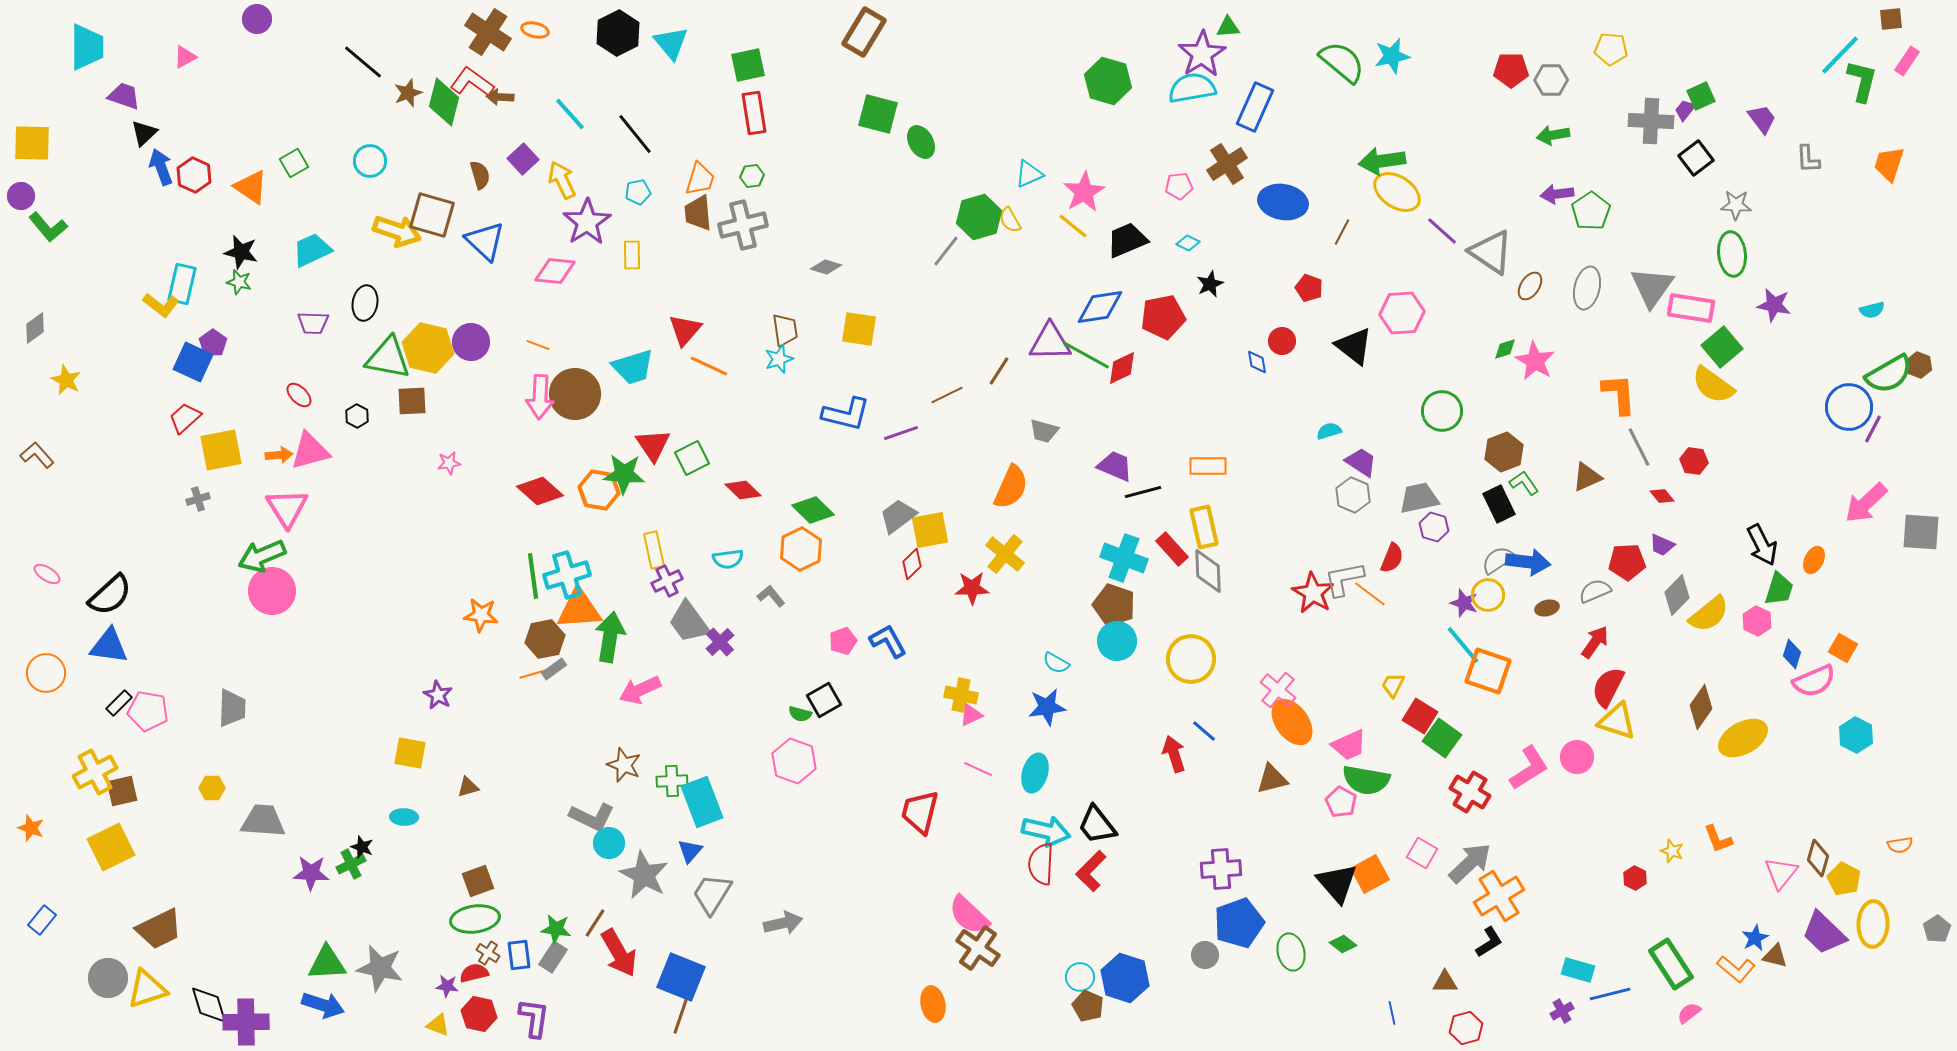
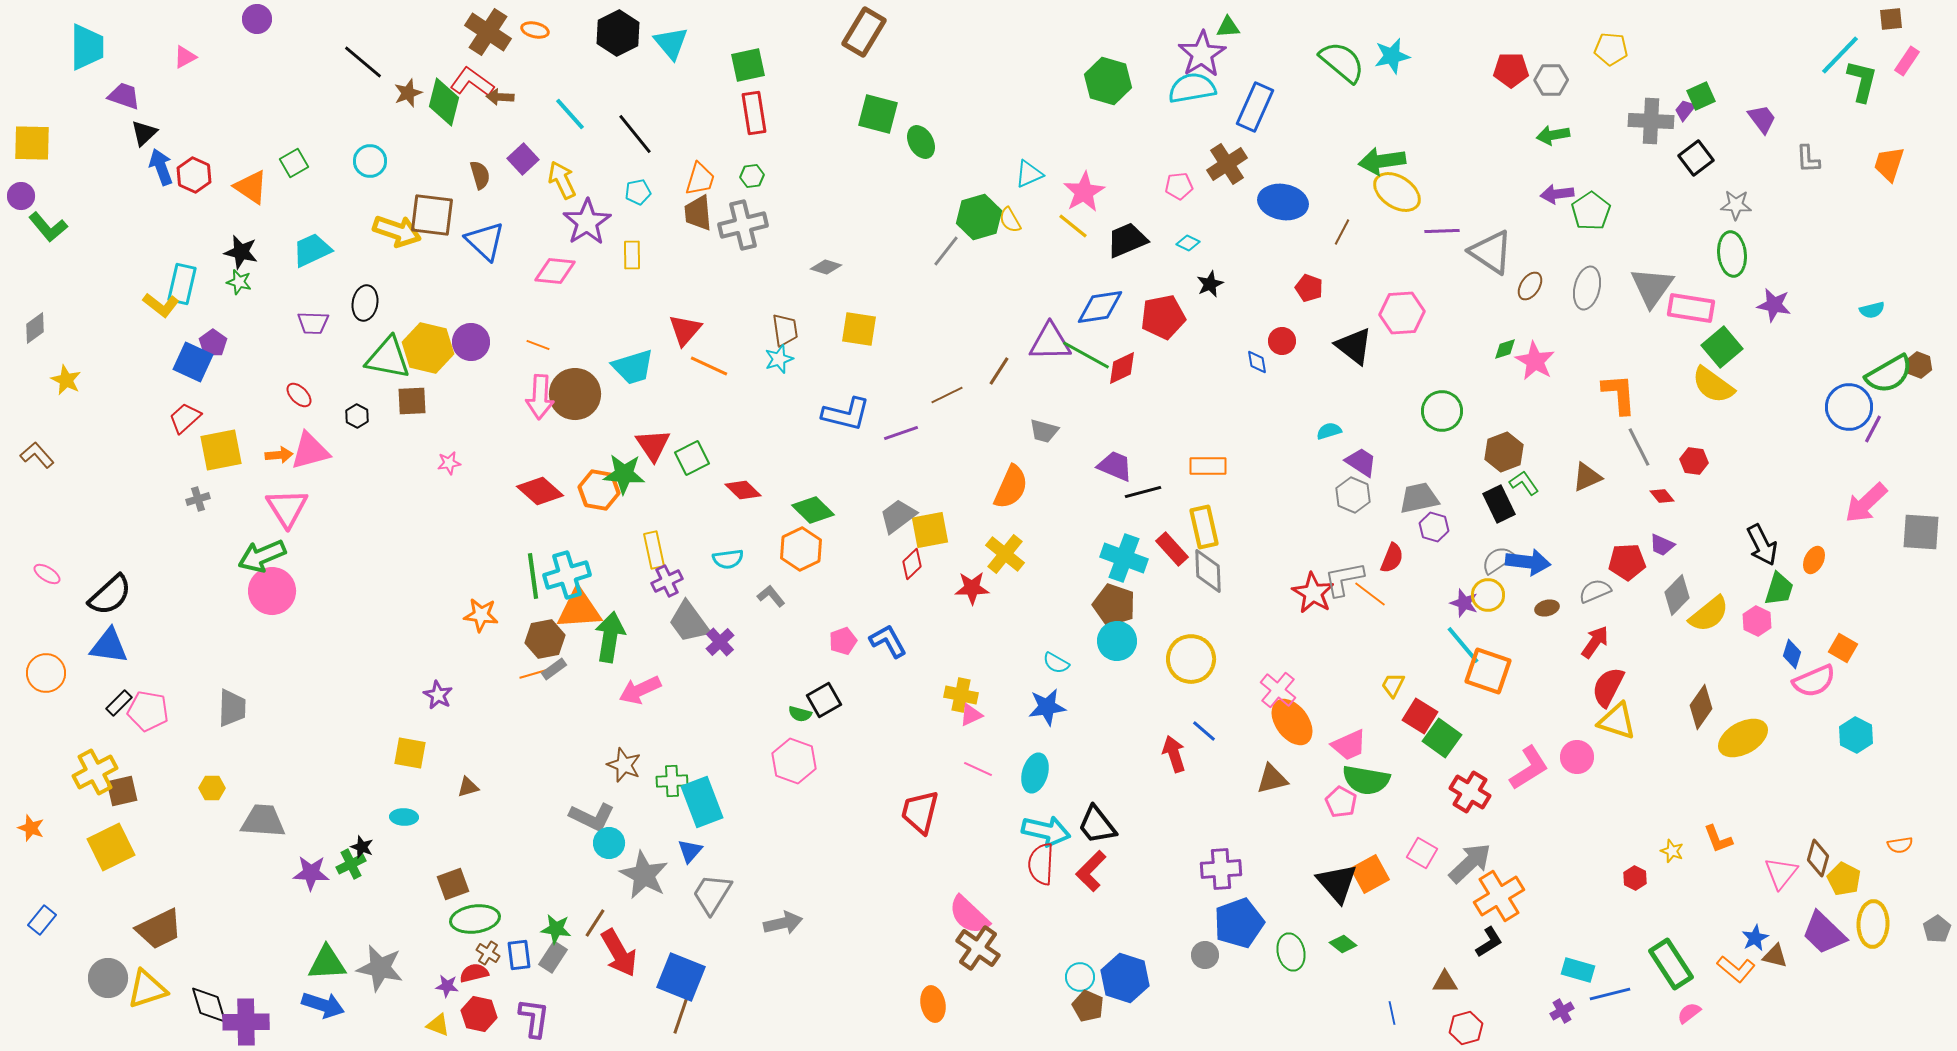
brown square at (432, 215): rotated 9 degrees counterclockwise
purple line at (1442, 231): rotated 44 degrees counterclockwise
brown square at (478, 881): moved 25 px left, 3 px down
